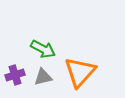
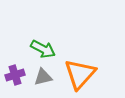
orange triangle: moved 2 px down
